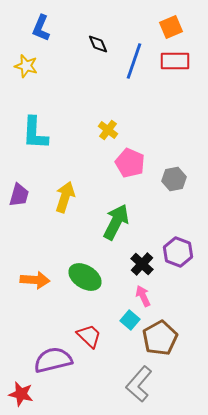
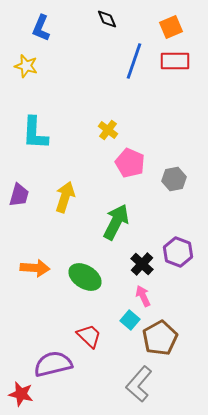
black diamond: moved 9 px right, 25 px up
orange arrow: moved 12 px up
purple semicircle: moved 4 px down
